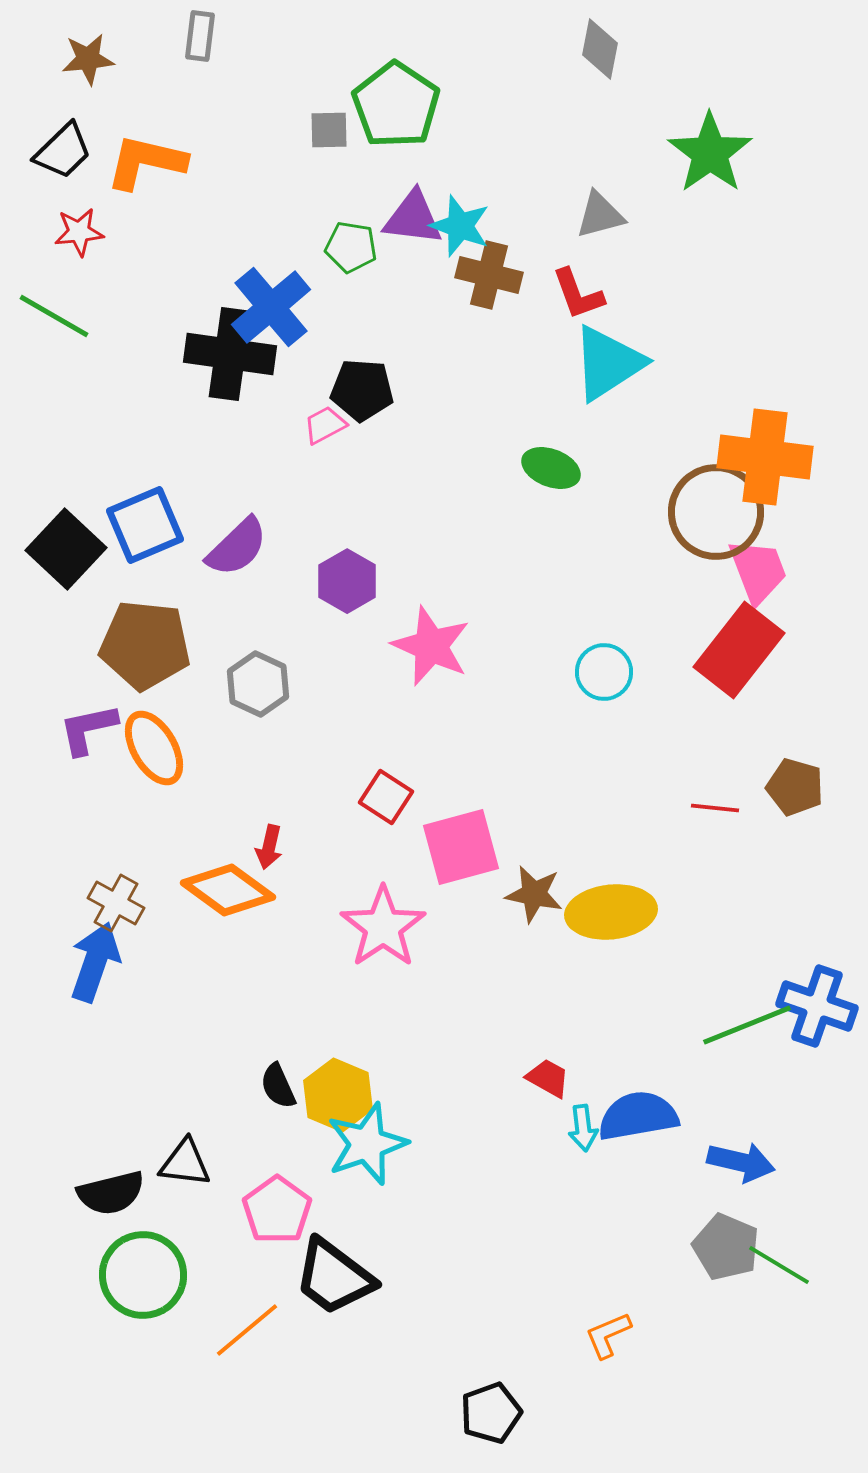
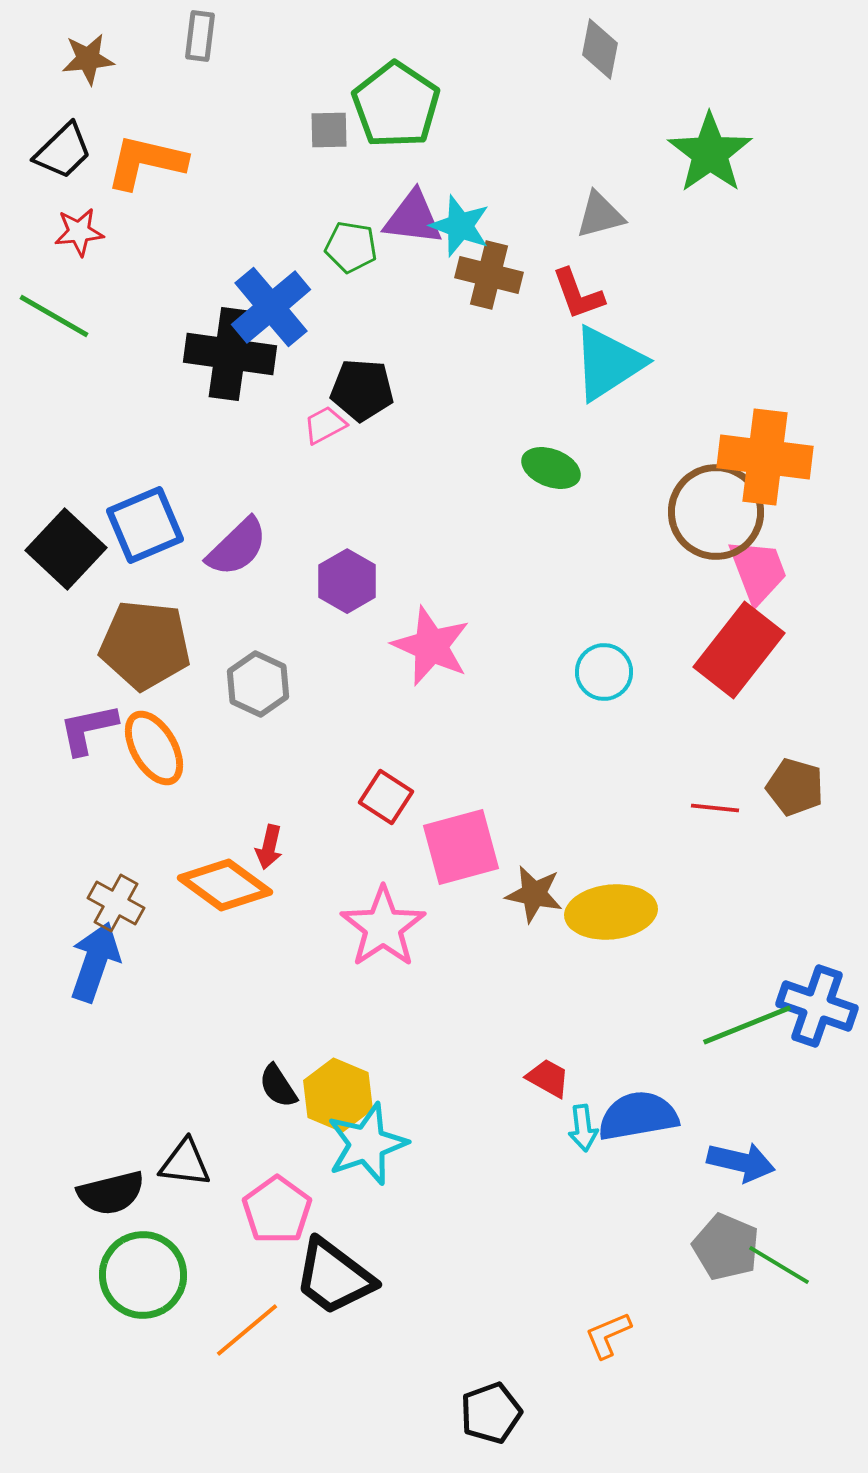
orange diamond at (228, 890): moved 3 px left, 5 px up
black semicircle at (278, 1086): rotated 9 degrees counterclockwise
